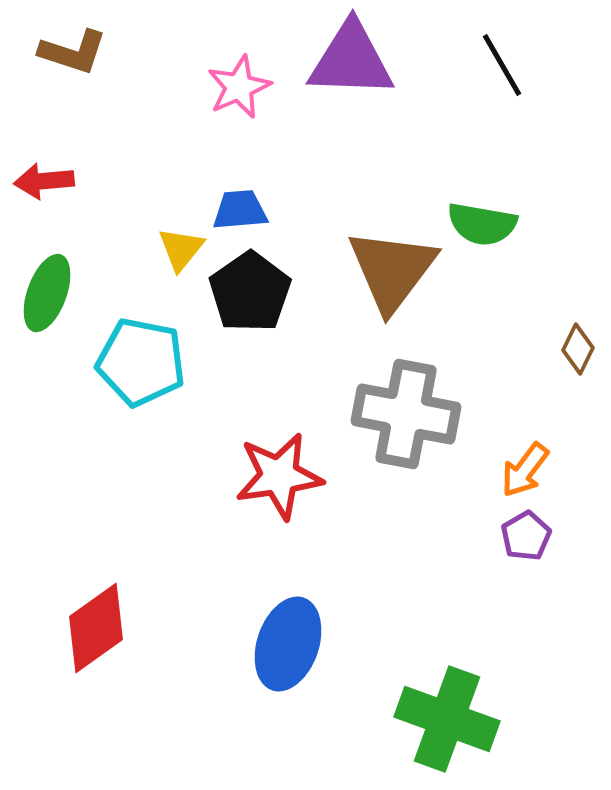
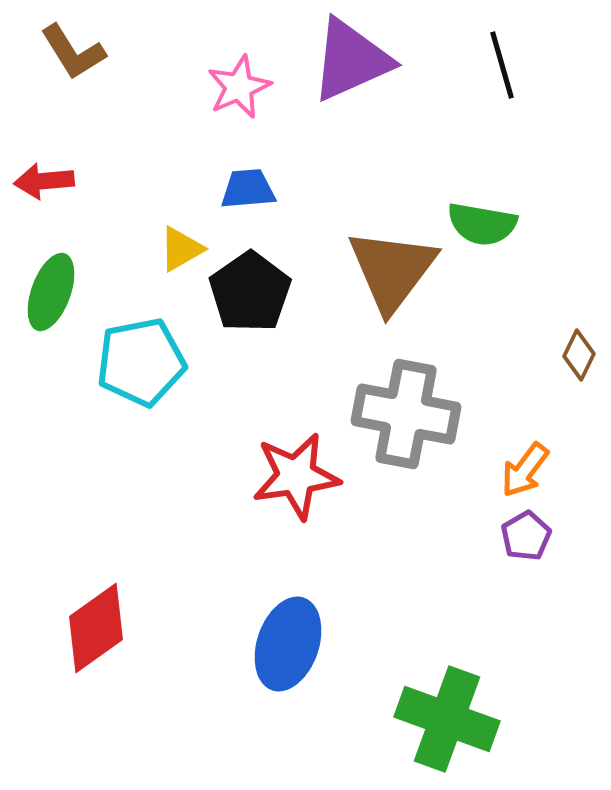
brown L-shape: rotated 40 degrees clockwise
purple triangle: rotated 26 degrees counterclockwise
black line: rotated 14 degrees clockwise
blue trapezoid: moved 8 px right, 21 px up
yellow triangle: rotated 21 degrees clockwise
green ellipse: moved 4 px right, 1 px up
brown diamond: moved 1 px right, 6 px down
cyan pentagon: rotated 22 degrees counterclockwise
red star: moved 17 px right
